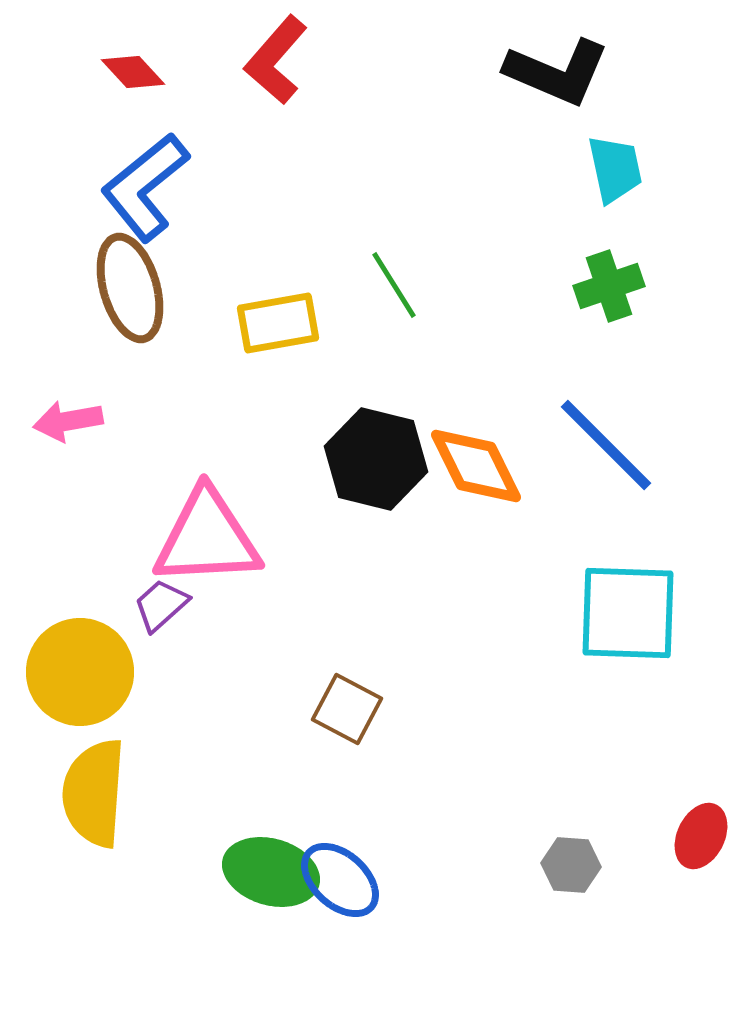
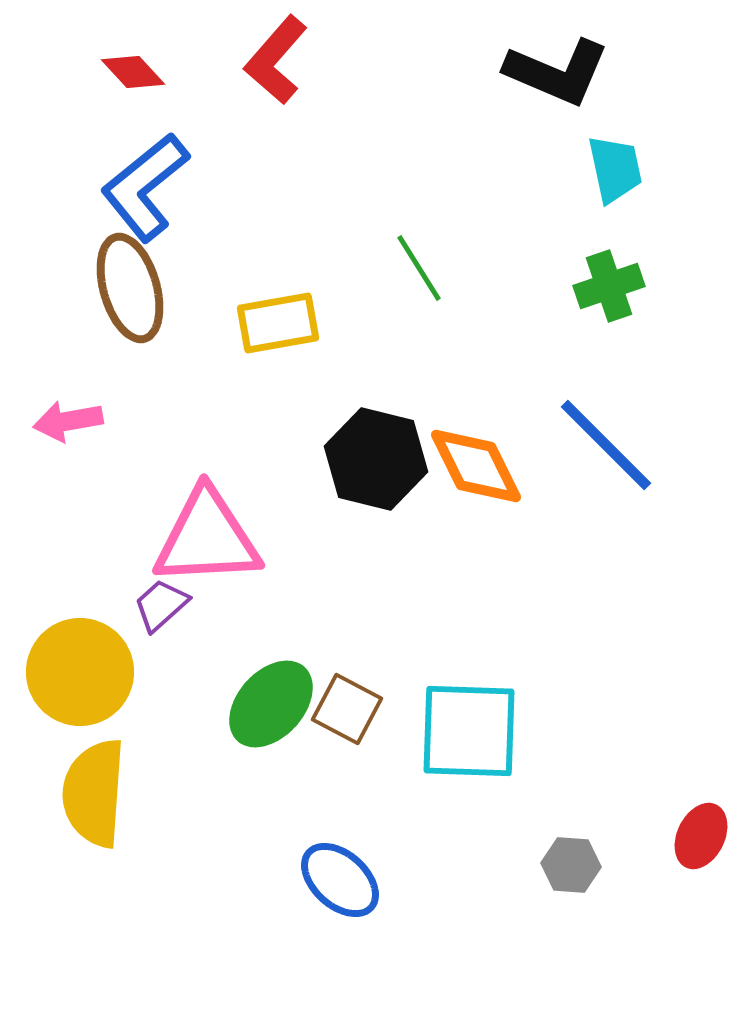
green line: moved 25 px right, 17 px up
cyan square: moved 159 px left, 118 px down
green ellipse: moved 168 px up; rotated 64 degrees counterclockwise
